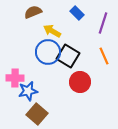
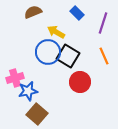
yellow arrow: moved 4 px right, 1 px down
pink cross: rotated 18 degrees counterclockwise
